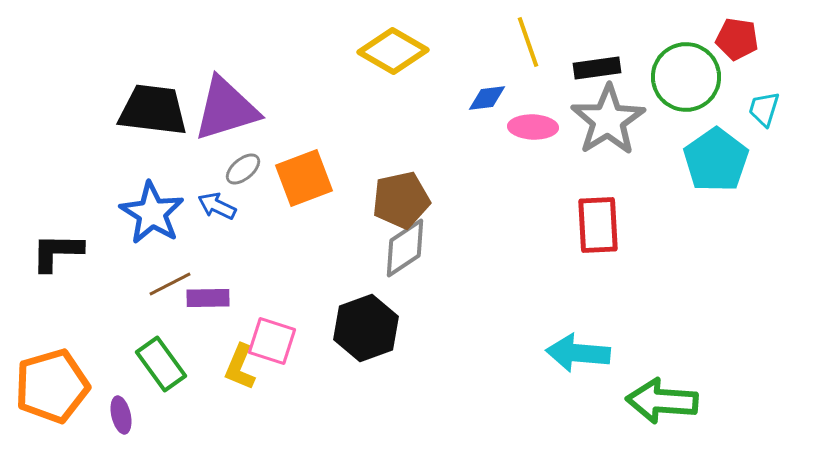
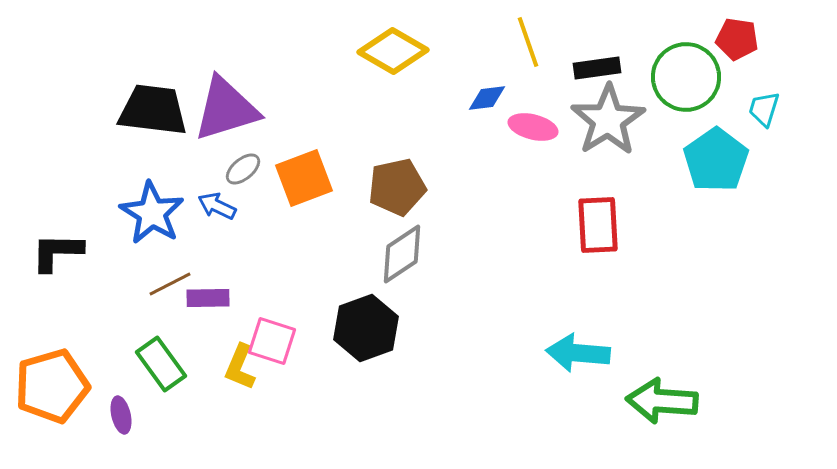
pink ellipse: rotated 12 degrees clockwise
brown pentagon: moved 4 px left, 13 px up
gray diamond: moved 3 px left, 6 px down
